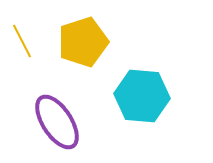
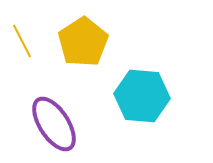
yellow pentagon: rotated 15 degrees counterclockwise
purple ellipse: moved 3 px left, 2 px down
